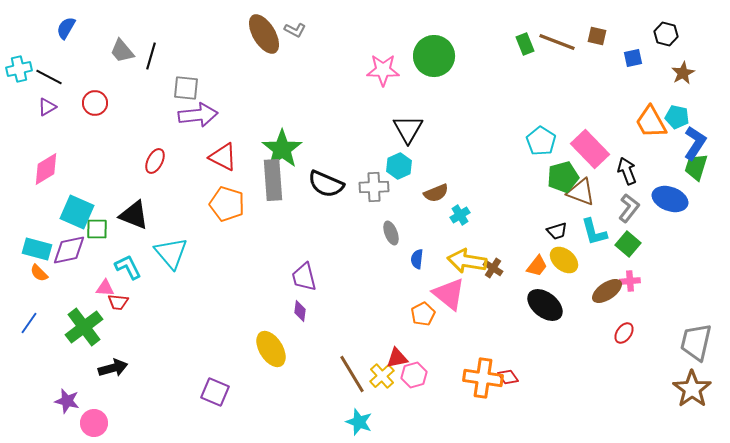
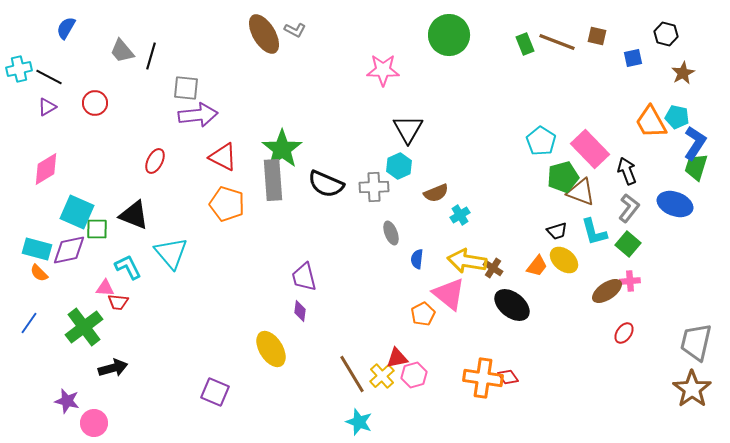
green circle at (434, 56): moved 15 px right, 21 px up
blue ellipse at (670, 199): moved 5 px right, 5 px down
black ellipse at (545, 305): moved 33 px left
